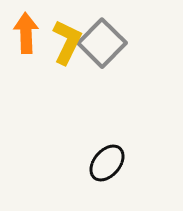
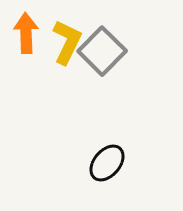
gray square: moved 8 px down
